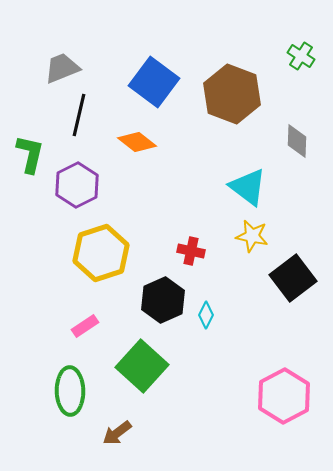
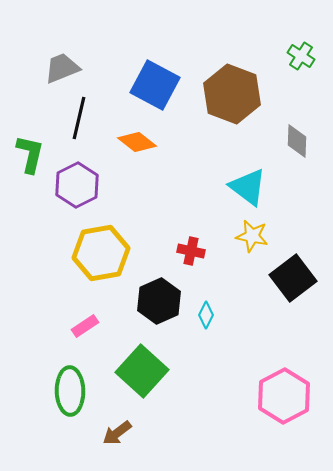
blue square: moved 1 px right, 3 px down; rotated 9 degrees counterclockwise
black line: moved 3 px down
yellow hexagon: rotated 8 degrees clockwise
black hexagon: moved 4 px left, 1 px down
green square: moved 5 px down
